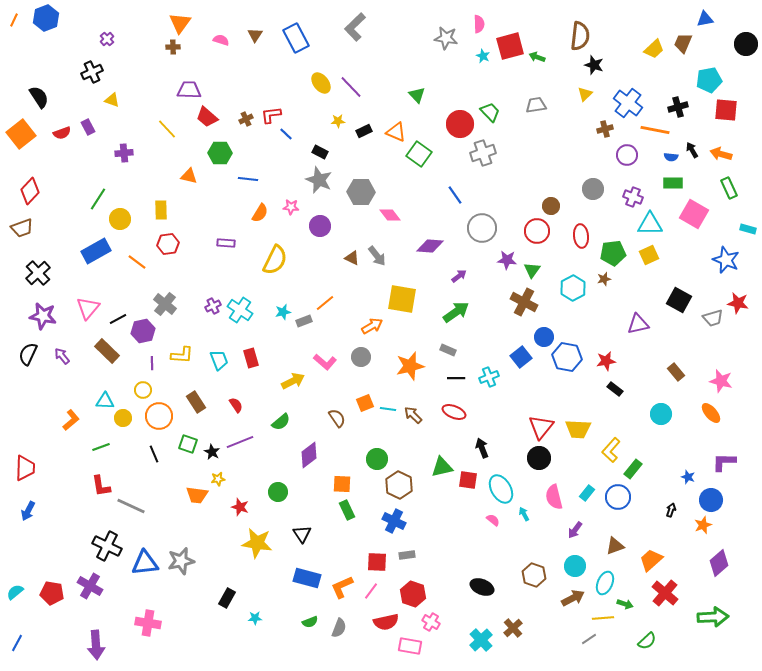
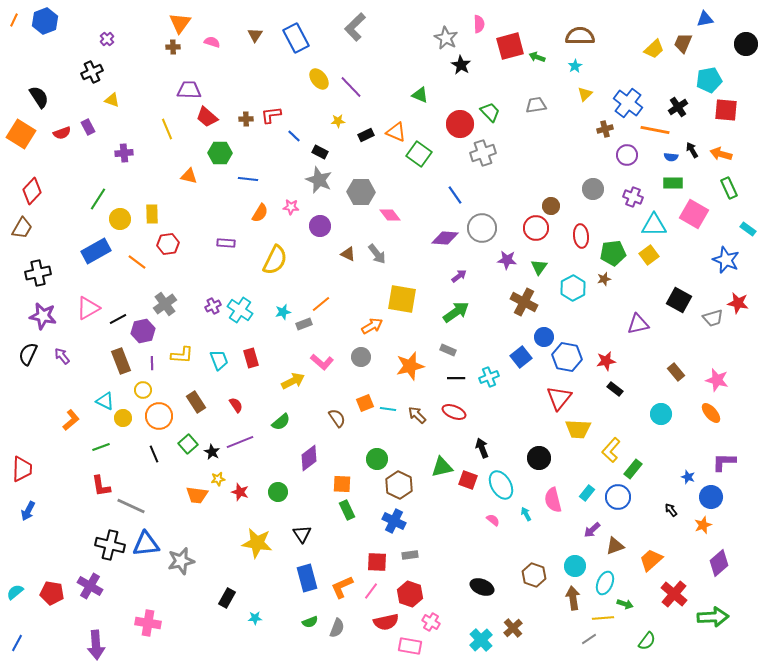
blue hexagon at (46, 18): moved 1 px left, 3 px down
brown semicircle at (580, 36): rotated 96 degrees counterclockwise
gray star at (446, 38): rotated 20 degrees clockwise
pink semicircle at (221, 40): moved 9 px left, 2 px down
cyan star at (483, 56): moved 92 px right, 10 px down; rotated 16 degrees clockwise
black star at (594, 65): moved 133 px left; rotated 12 degrees clockwise
yellow ellipse at (321, 83): moved 2 px left, 4 px up
green triangle at (417, 95): moved 3 px right; rotated 24 degrees counterclockwise
black cross at (678, 107): rotated 18 degrees counterclockwise
brown cross at (246, 119): rotated 24 degrees clockwise
yellow line at (167, 129): rotated 20 degrees clockwise
black rectangle at (364, 131): moved 2 px right, 4 px down
orange square at (21, 134): rotated 20 degrees counterclockwise
blue line at (286, 134): moved 8 px right, 2 px down
red diamond at (30, 191): moved 2 px right
yellow rectangle at (161, 210): moved 9 px left, 4 px down
cyan triangle at (650, 224): moved 4 px right, 1 px down
brown trapezoid at (22, 228): rotated 40 degrees counterclockwise
cyan rectangle at (748, 229): rotated 21 degrees clockwise
red circle at (537, 231): moved 1 px left, 3 px up
purple diamond at (430, 246): moved 15 px right, 8 px up
yellow square at (649, 255): rotated 12 degrees counterclockwise
gray arrow at (377, 256): moved 2 px up
brown triangle at (352, 258): moved 4 px left, 4 px up
green triangle at (532, 270): moved 7 px right, 3 px up
black cross at (38, 273): rotated 30 degrees clockwise
orange line at (325, 303): moved 4 px left, 1 px down
gray cross at (165, 304): rotated 15 degrees clockwise
pink triangle at (88, 308): rotated 20 degrees clockwise
gray rectangle at (304, 321): moved 3 px down
brown rectangle at (107, 351): moved 14 px right, 10 px down; rotated 25 degrees clockwise
pink L-shape at (325, 362): moved 3 px left
pink star at (721, 381): moved 4 px left, 1 px up
cyan triangle at (105, 401): rotated 24 degrees clockwise
brown arrow at (413, 415): moved 4 px right
red triangle at (541, 427): moved 18 px right, 29 px up
green square at (188, 444): rotated 30 degrees clockwise
purple diamond at (309, 455): moved 3 px down
red trapezoid at (25, 468): moved 3 px left, 1 px down
red square at (468, 480): rotated 12 degrees clockwise
cyan ellipse at (501, 489): moved 4 px up
pink semicircle at (554, 497): moved 1 px left, 3 px down
blue circle at (711, 500): moved 3 px up
red star at (240, 507): moved 15 px up
black arrow at (671, 510): rotated 56 degrees counterclockwise
cyan arrow at (524, 514): moved 2 px right
purple arrow at (575, 530): moved 17 px right; rotated 12 degrees clockwise
black cross at (107, 546): moved 3 px right, 1 px up; rotated 12 degrees counterclockwise
gray rectangle at (407, 555): moved 3 px right
blue triangle at (145, 563): moved 1 px right, 19 px up
blue rectangle at (307, 578): rotated 60 degrees clockwise
red cross at (665, 593): moved 9 px right, 1 px down
red hexagon at (413, 594): moved 3 px left
brown arrow at (573, 598): rotated 70 degrees counterclockwise
gray semicircle at (339, 628): moved 2 px left
green semicircle at (647, 641): rotated 12 degrees counterclockwise
